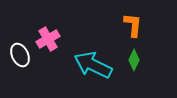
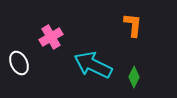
pink cross: moved 3 px right, 2 px up
white ellipse: moved 1 px left, 8 px down
green diamond: moved 17 px down
